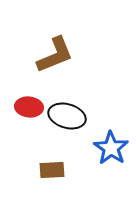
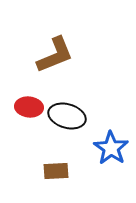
brown rectangle: moved 4 px right, 1 px down
